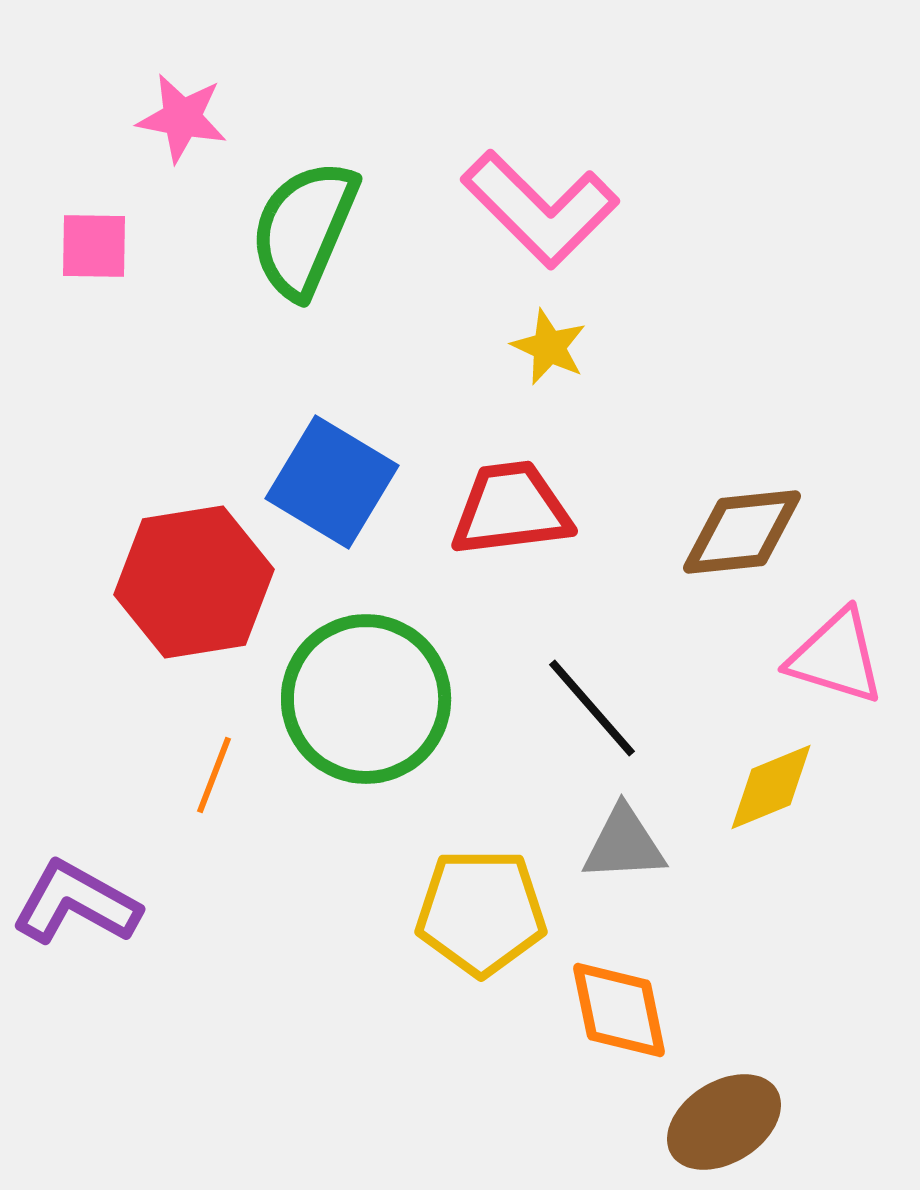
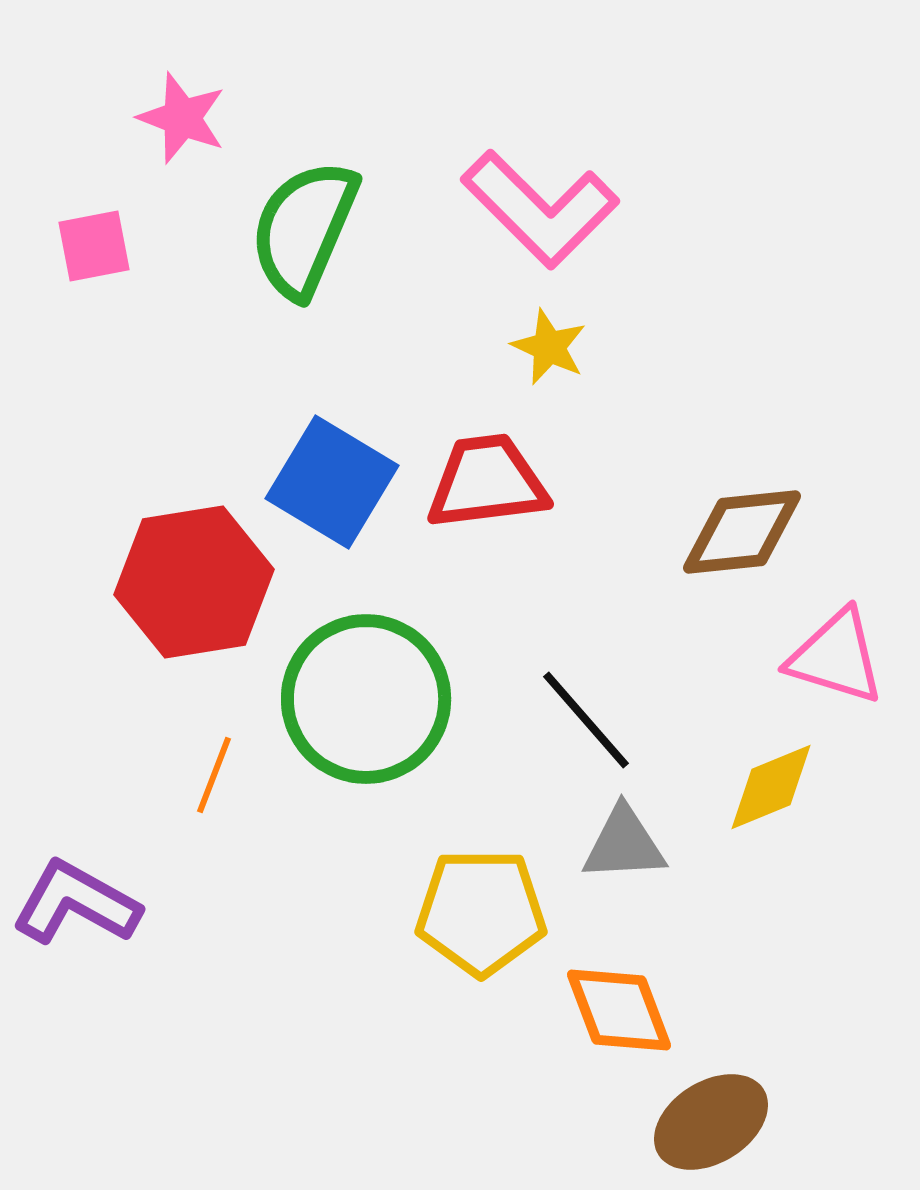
pink star: rotated 10 degrees clockwise
pink square: rotated 12 degrees counterclockwise
red trapezoid: moved 24 px left, 27 px up
black line: moved 6 px left, 12 px down
orange diamond: rotated 9 degrees counterclockwise
brown ellipse: moved 13 px left
